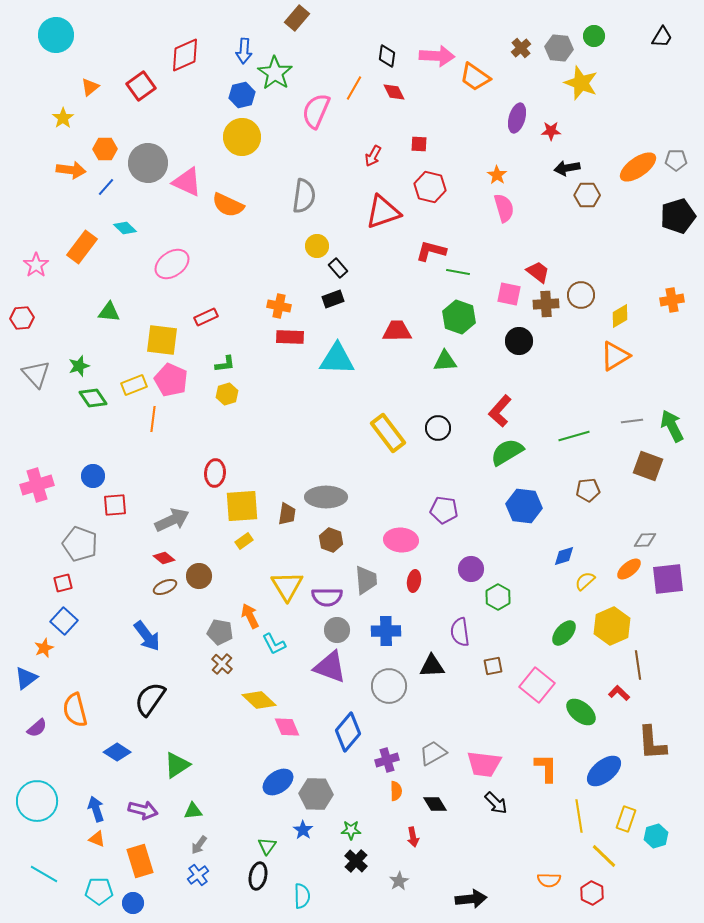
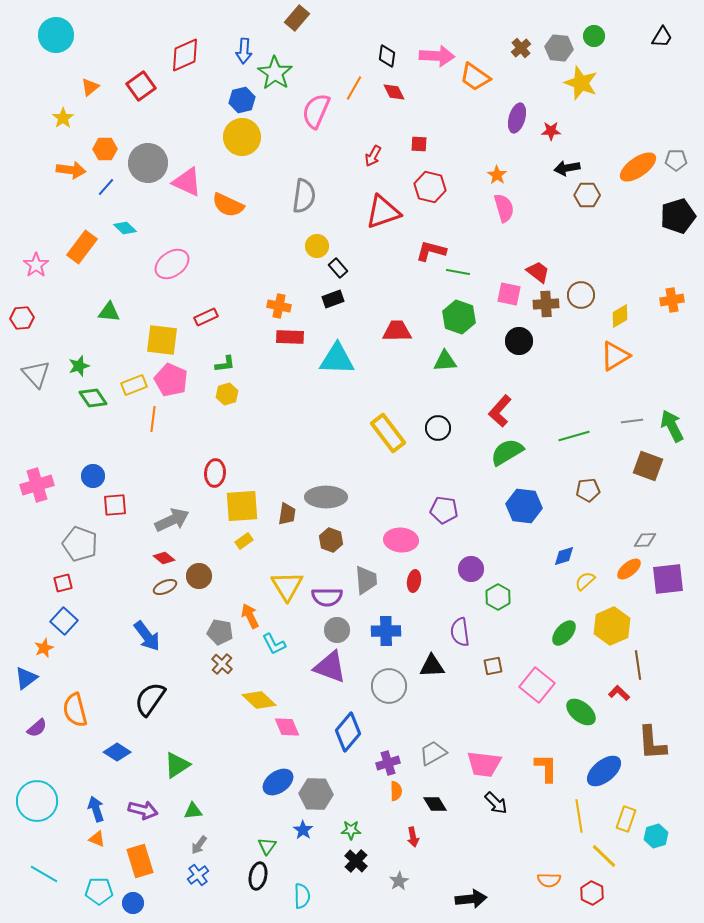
blue hexagon at (242, 95): moved 5 px down
purple cross at (387, 760): moved 1 px right, 3 px down
